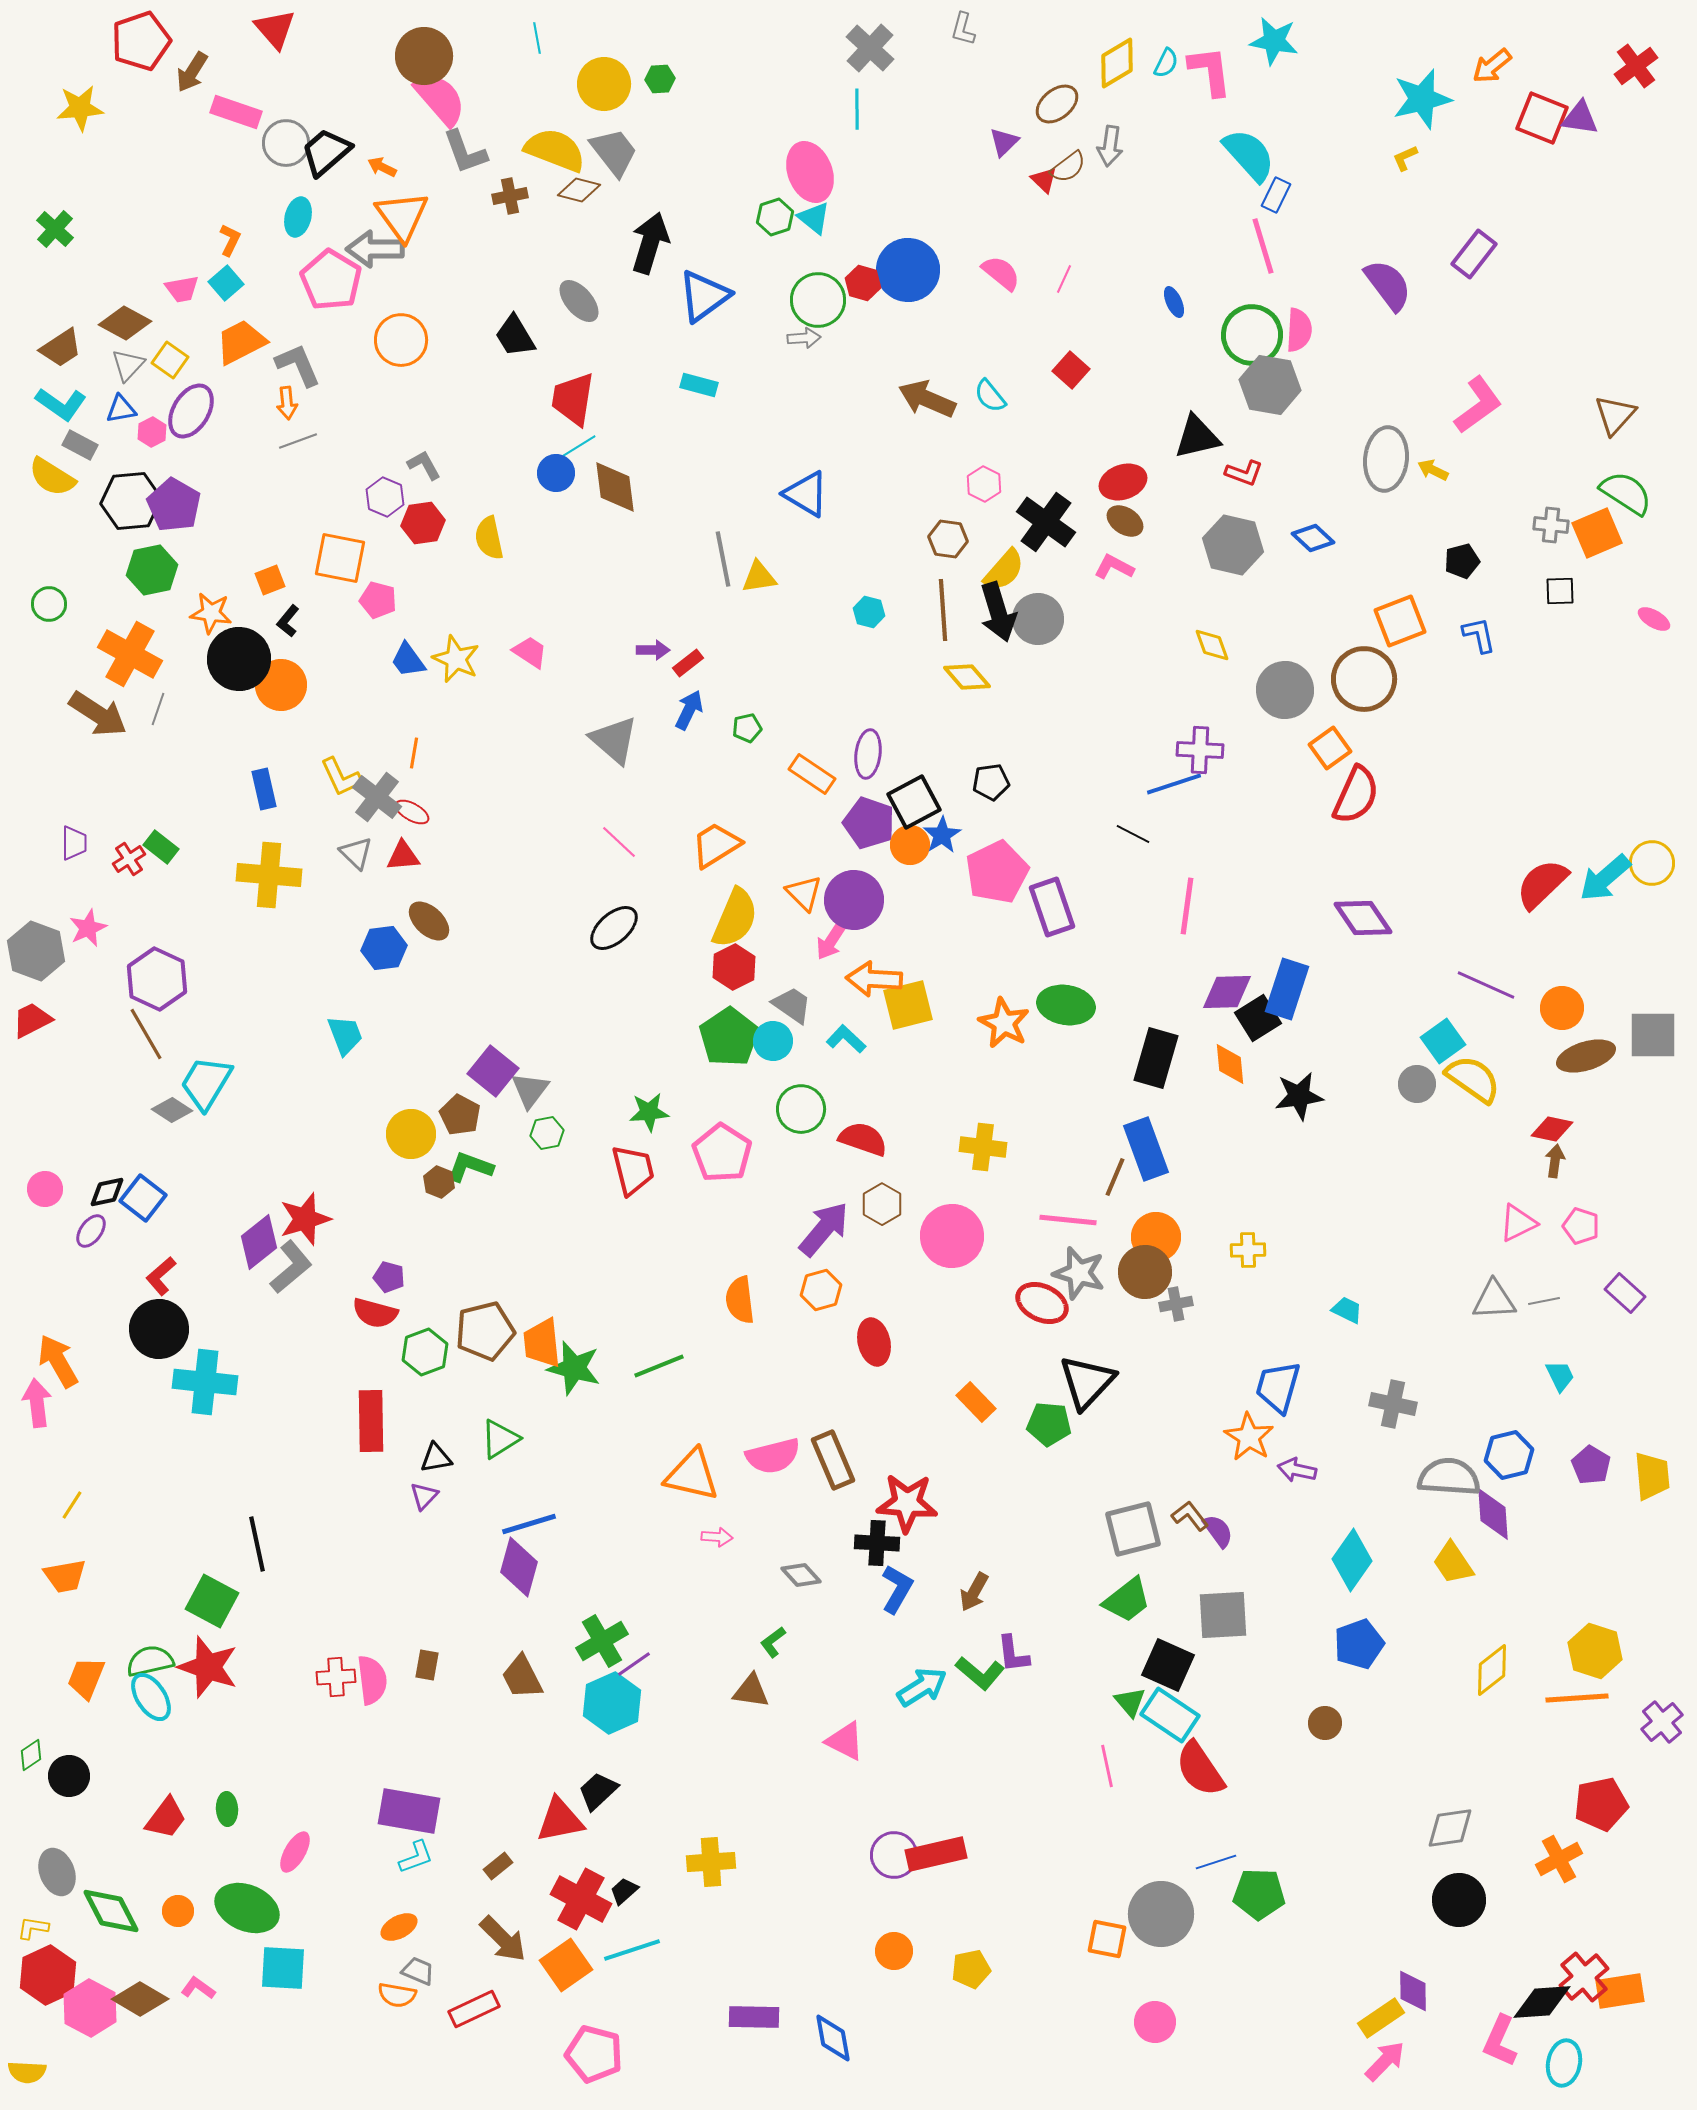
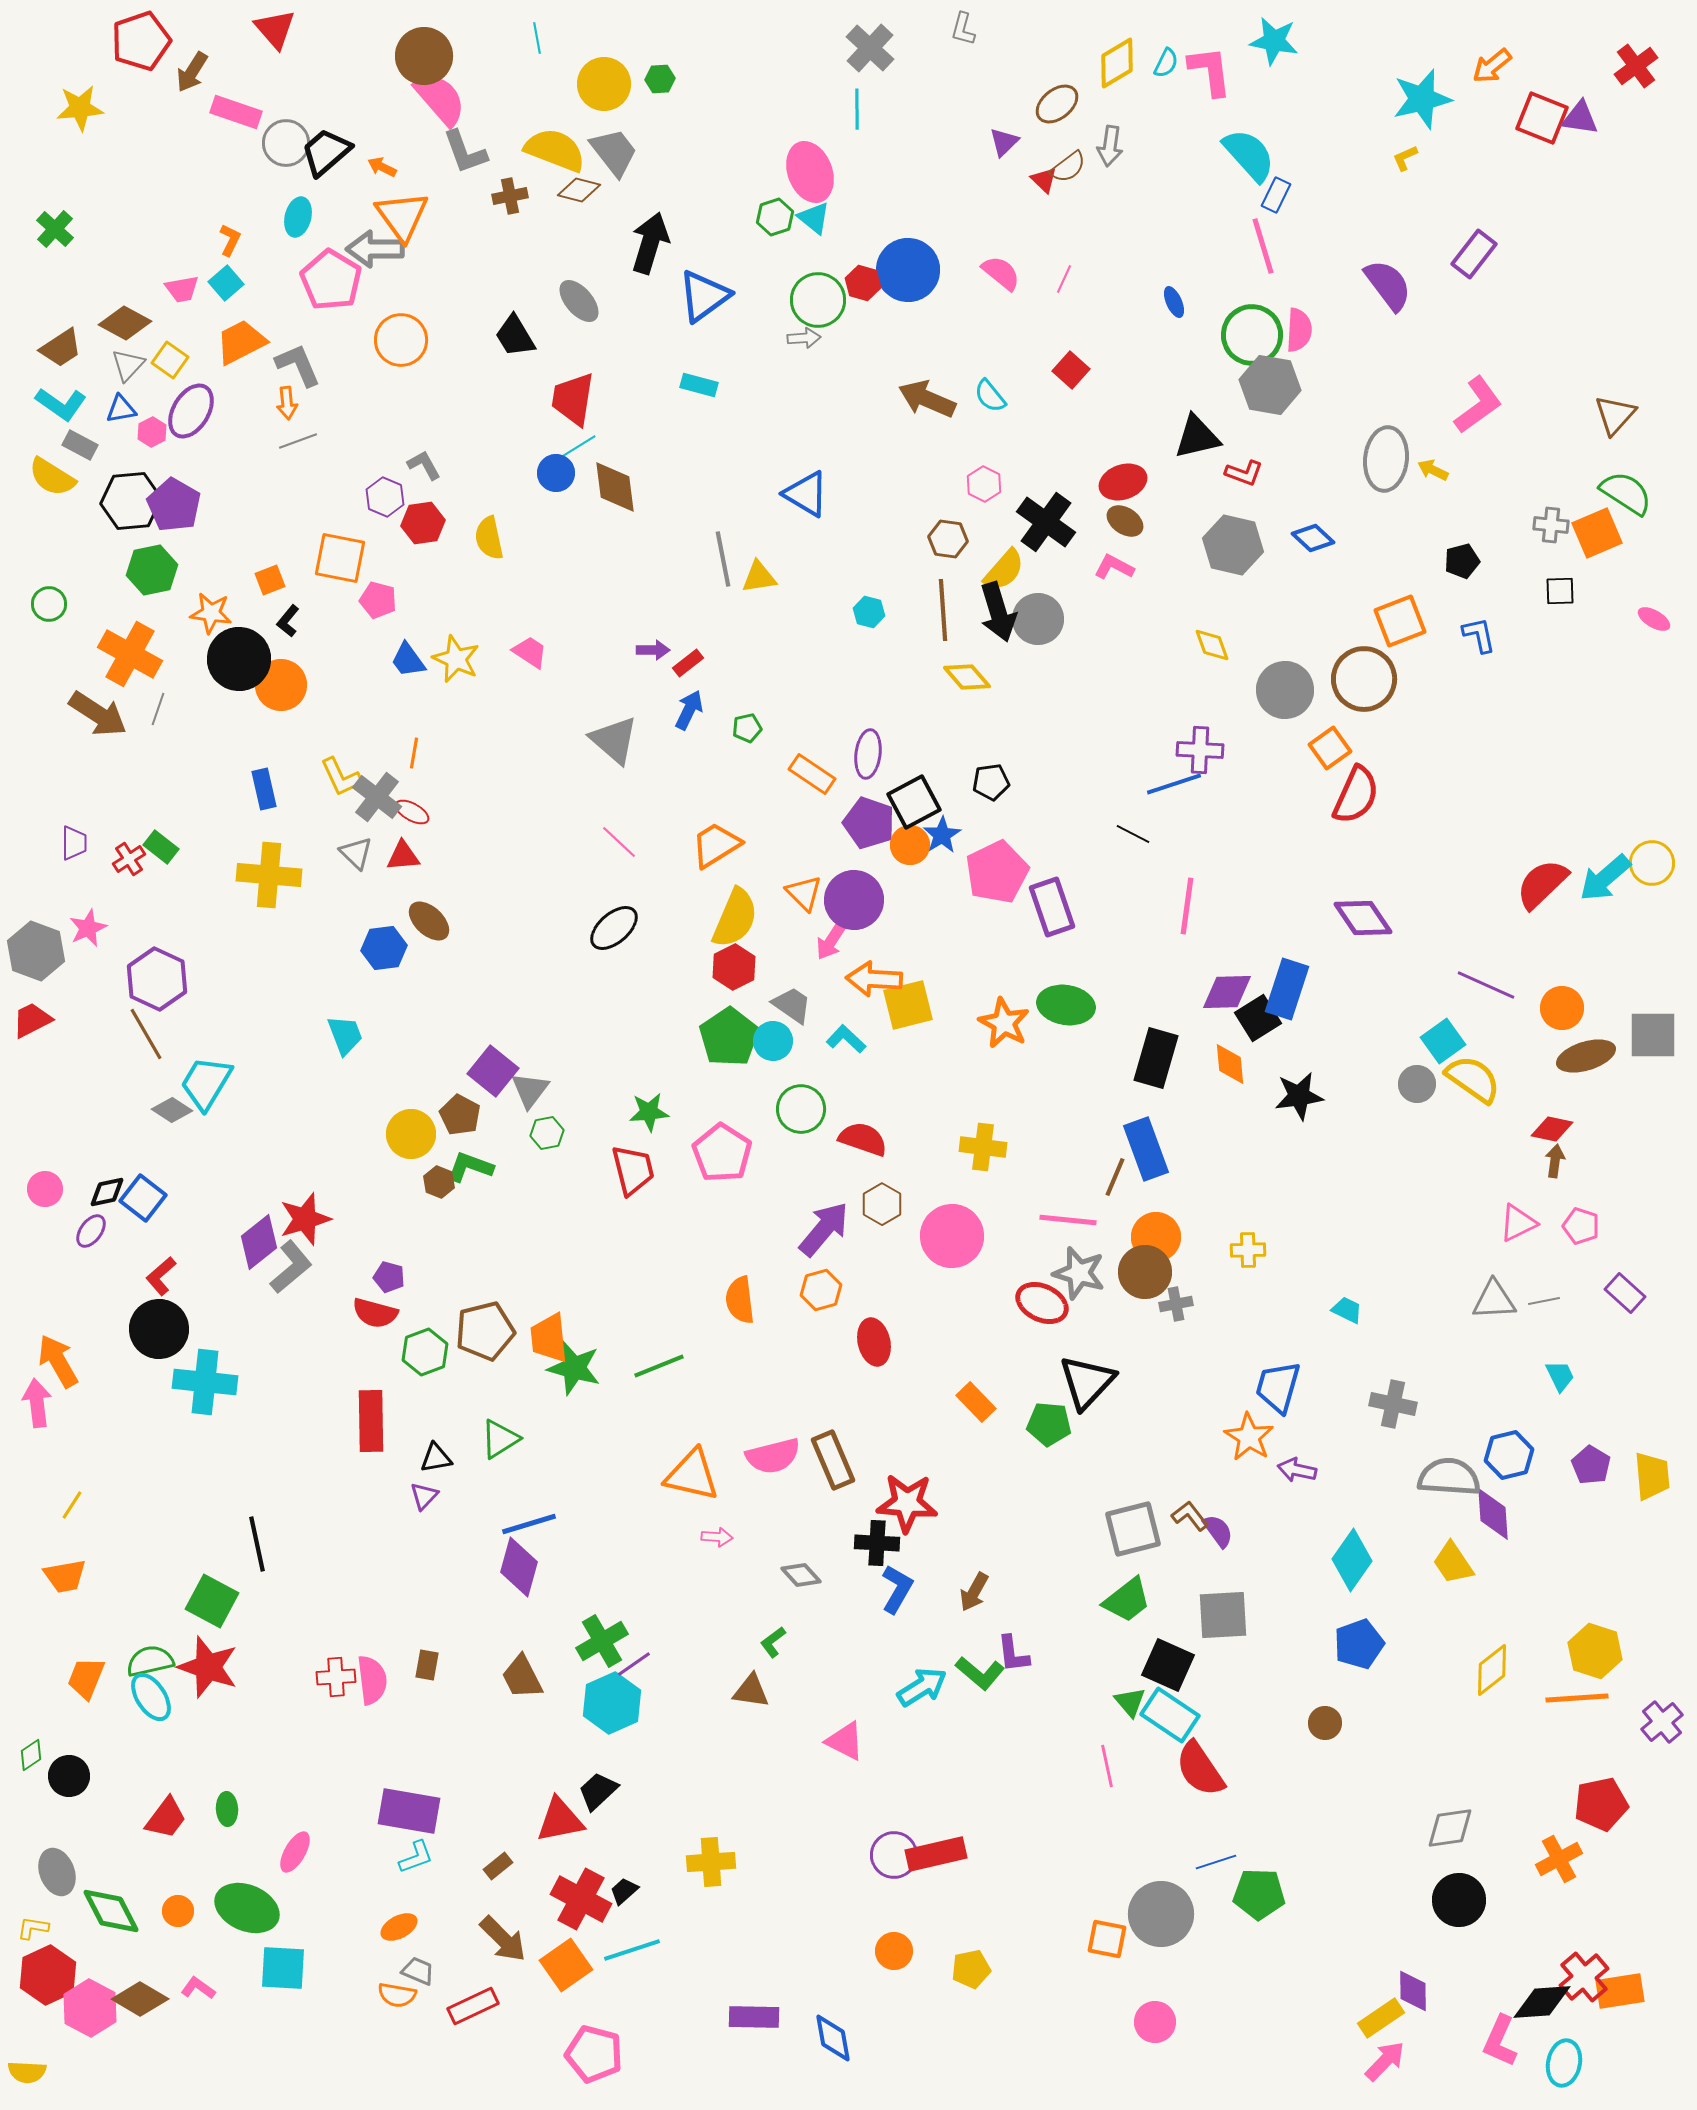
orange trapezoid at (542, 1343): moved 7 px right, 5 px up
red rectangle at (474, 2009): moved 1 px left, 3 px up
